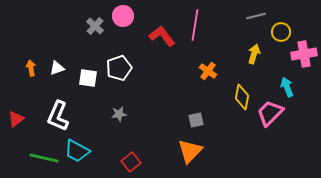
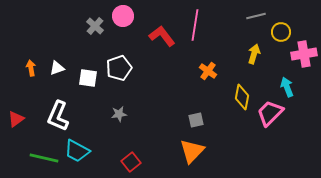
orange triangle: moved 2 px right
